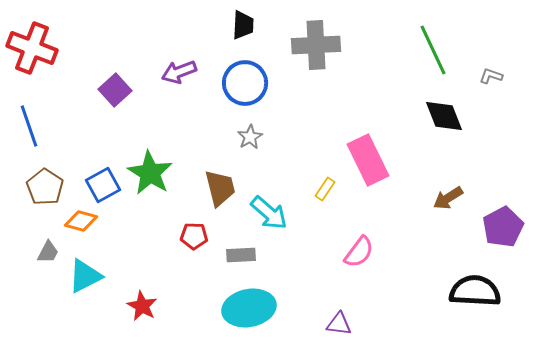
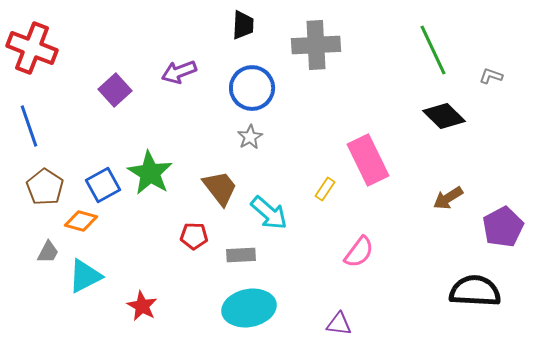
blue circle: moved 7 px right, 5 px down
black diamond: rotated 24 degrees counterclockwise
brown trapezoid: rotated 24 degrees counterclockwise
